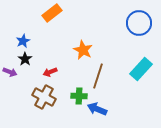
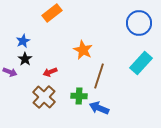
cyan rectangle: moved 6 px up
brown line: moved 1 px right
brown cross: rotated 15 degrees clockwise
blue arrow: moved 2 px right, 1 px up
